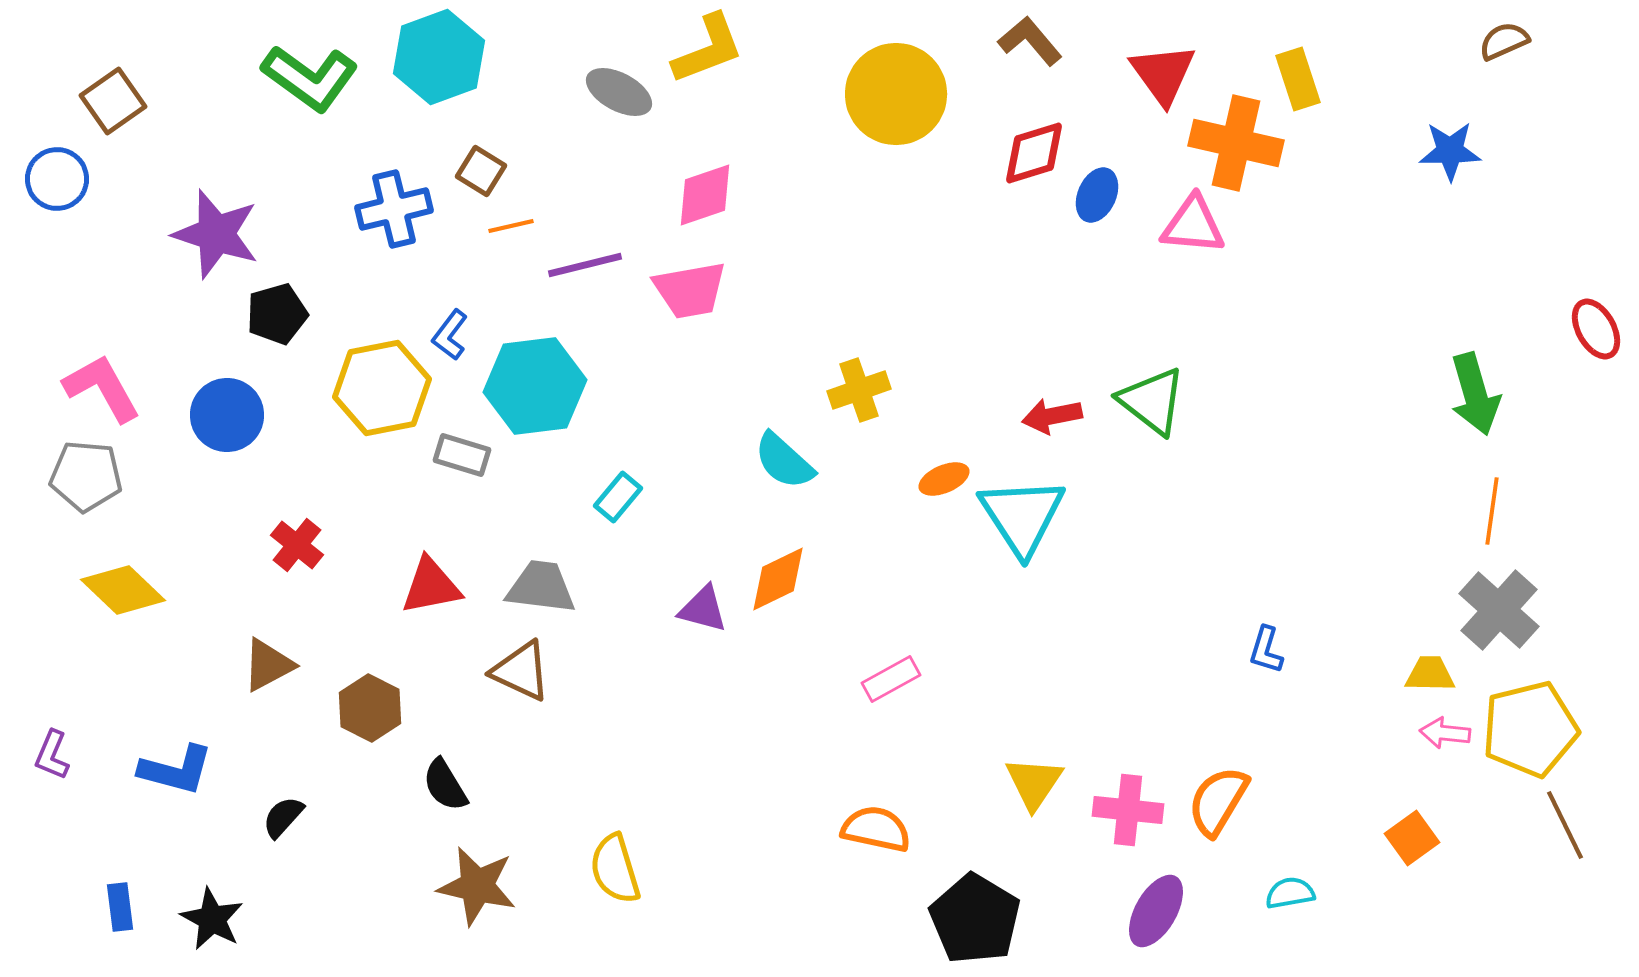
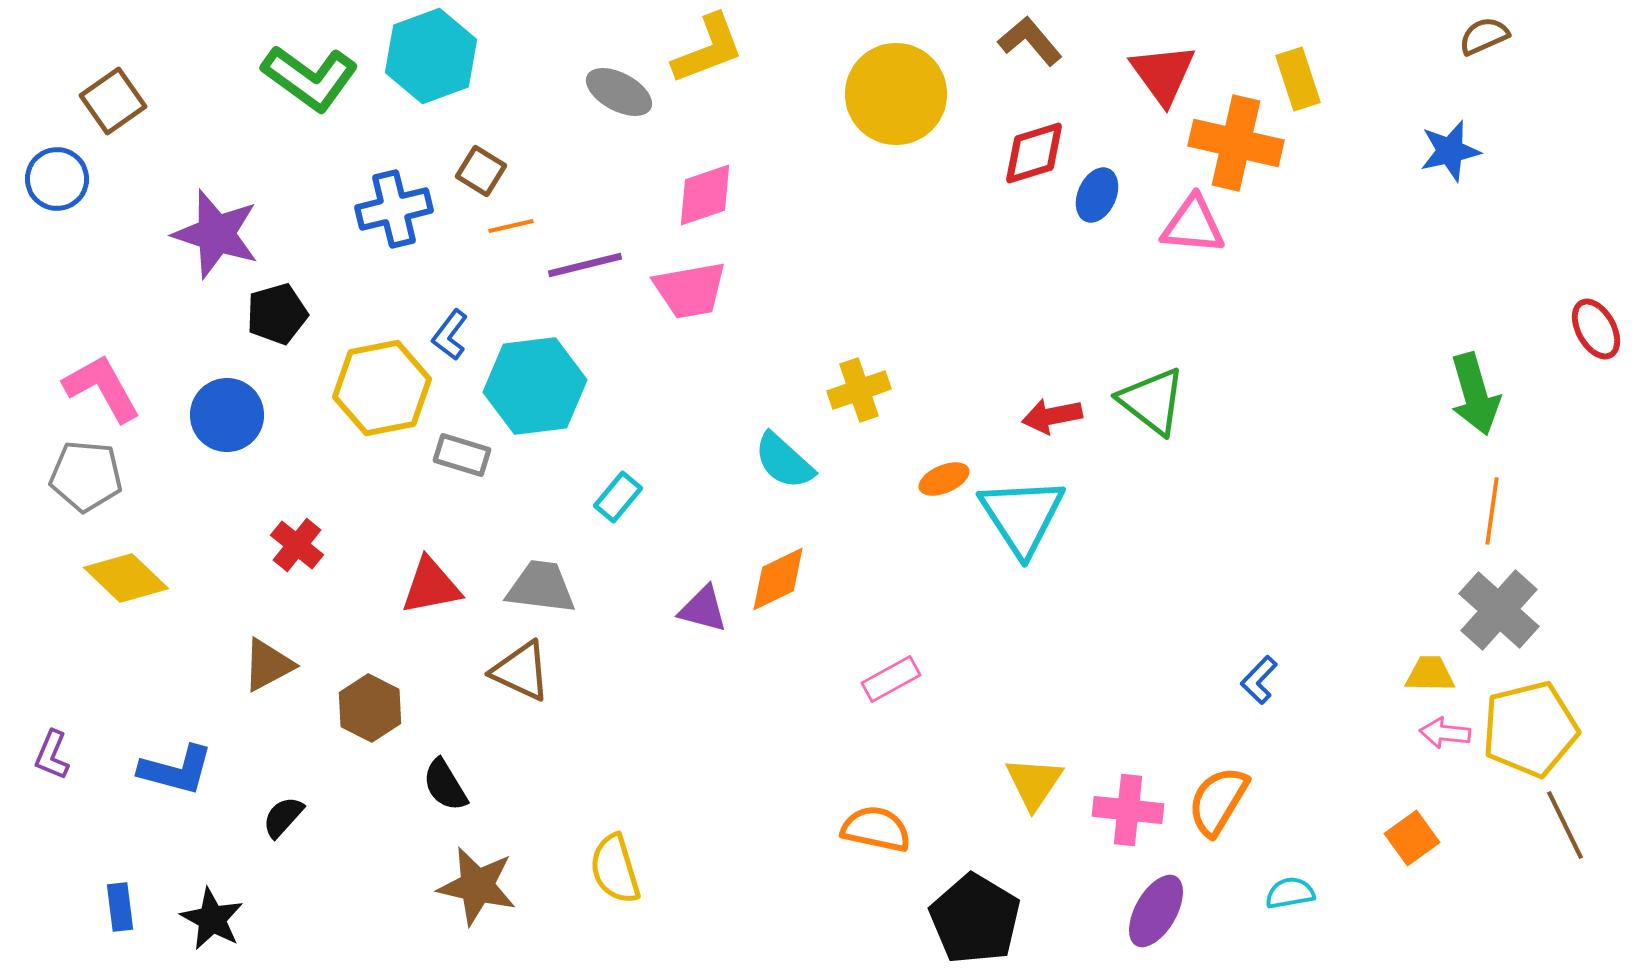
brown semicircle at (1504, 41): moved 20 px left, 5 px up
cyan hexagon at (439, 57): moved 8 px left, 1 px up
blue star at (1450, 151): rotated 12 degrees counterclockwise
yellow diamond at (123, 590): moved 3 px right, 12 px up
blue L-shape at (1266, 650): moved 7 px left, 30 px down; rotated 27 degrees clockwise
